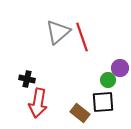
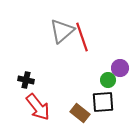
gray triangle: moved 4 px right, 1 px up
black cross: moved 1 px left, 1 px down
red arrow: moved 4 px down; rotated 48 degrees counterclockwise
